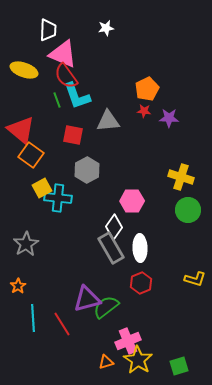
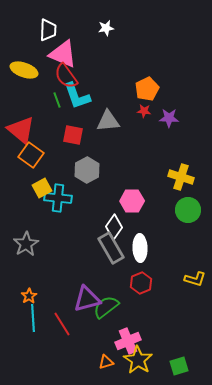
orange star: moved 11 px right, 10 px down
